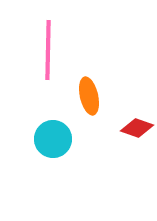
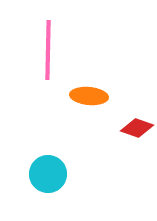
orange ellipse: rotated 72 degrees counterclockwise
cyan circle: moved 5 px left, 35 px down
